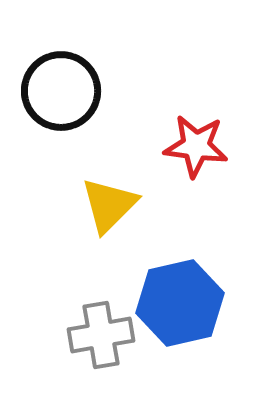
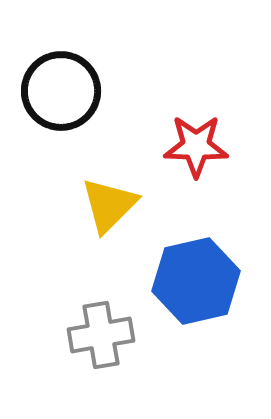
red star: rotated 6 degrees counterclockwise
blue hexagon: moved 16 px right, 22 px up
